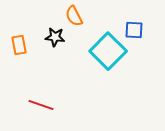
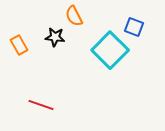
blue square: moved 3 px up; rotated 18 degrees clockwise
orange rectangle: rotated 18 degrees counterclockwise
cyan square: moved 2 px right, 1 px up
